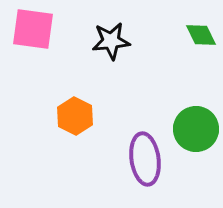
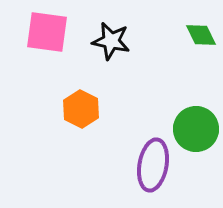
pink square: moved 14 px right, 3 px down
black star: rotated 18 degrees clockwise
orange hexagon: moved 6 px right, 7 px up
purple ellipse: moved 8 px right, 6 px down; rotated 18 degrees clockwise
